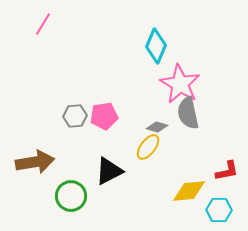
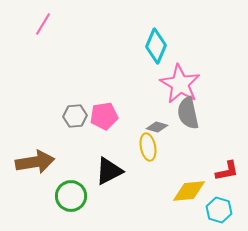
yellow ellipse: rotated 48 degrees counterclockwise
cyan hexagon: rotated 15 degrees clockwise
